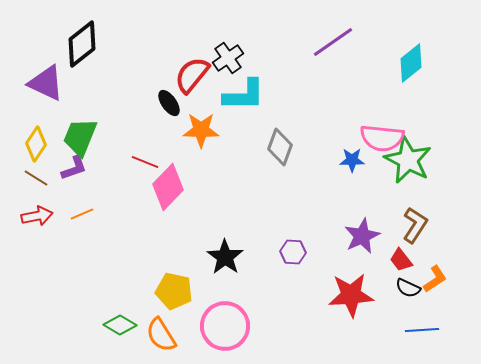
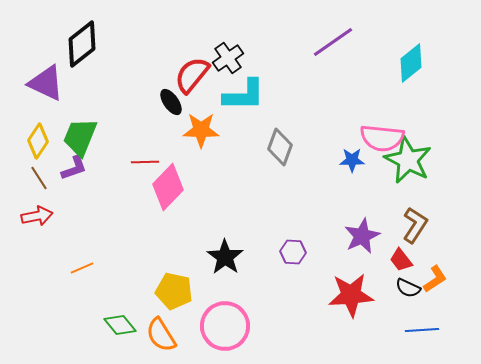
black ellipse: moved 2 px right, 1 px up
yellow diamond: moved 2 px right, 3 px up
red line: rotated 24 degrees counterclockwise
brown line: moved 3 px right; rotated 25 degrees clockwise
orange line: moved 54 px down
green diamond: rotated 20 degrees clockwise
